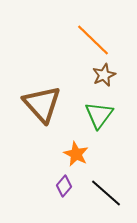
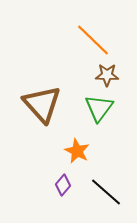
brown star: moved 3 px right; rotated 25 degrees clockwise
green triangle: moved 7 px up
orange star: moved 1 px right, 3 px up
purple diamond: moved 1 px left, 1 px up
black line: moved 1 px up
